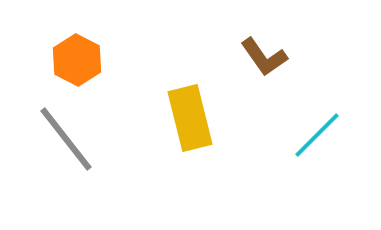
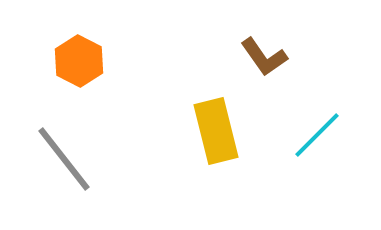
orange hexagon: moved 2 px right, 1 px down
yellow rectangle: moved 26 px right, 13 px down
gray line: moved 2 px left, 20 px down
